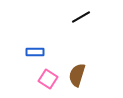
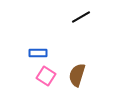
blue rectangle: moved 3 px right, 1 px down
pink square: moved 2 px left, 3 px up
